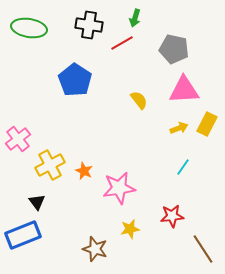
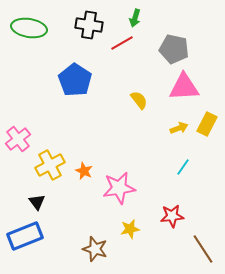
pink triangle: moved 3 px up
blue rectangle: moved 2 px right, 1 px down
